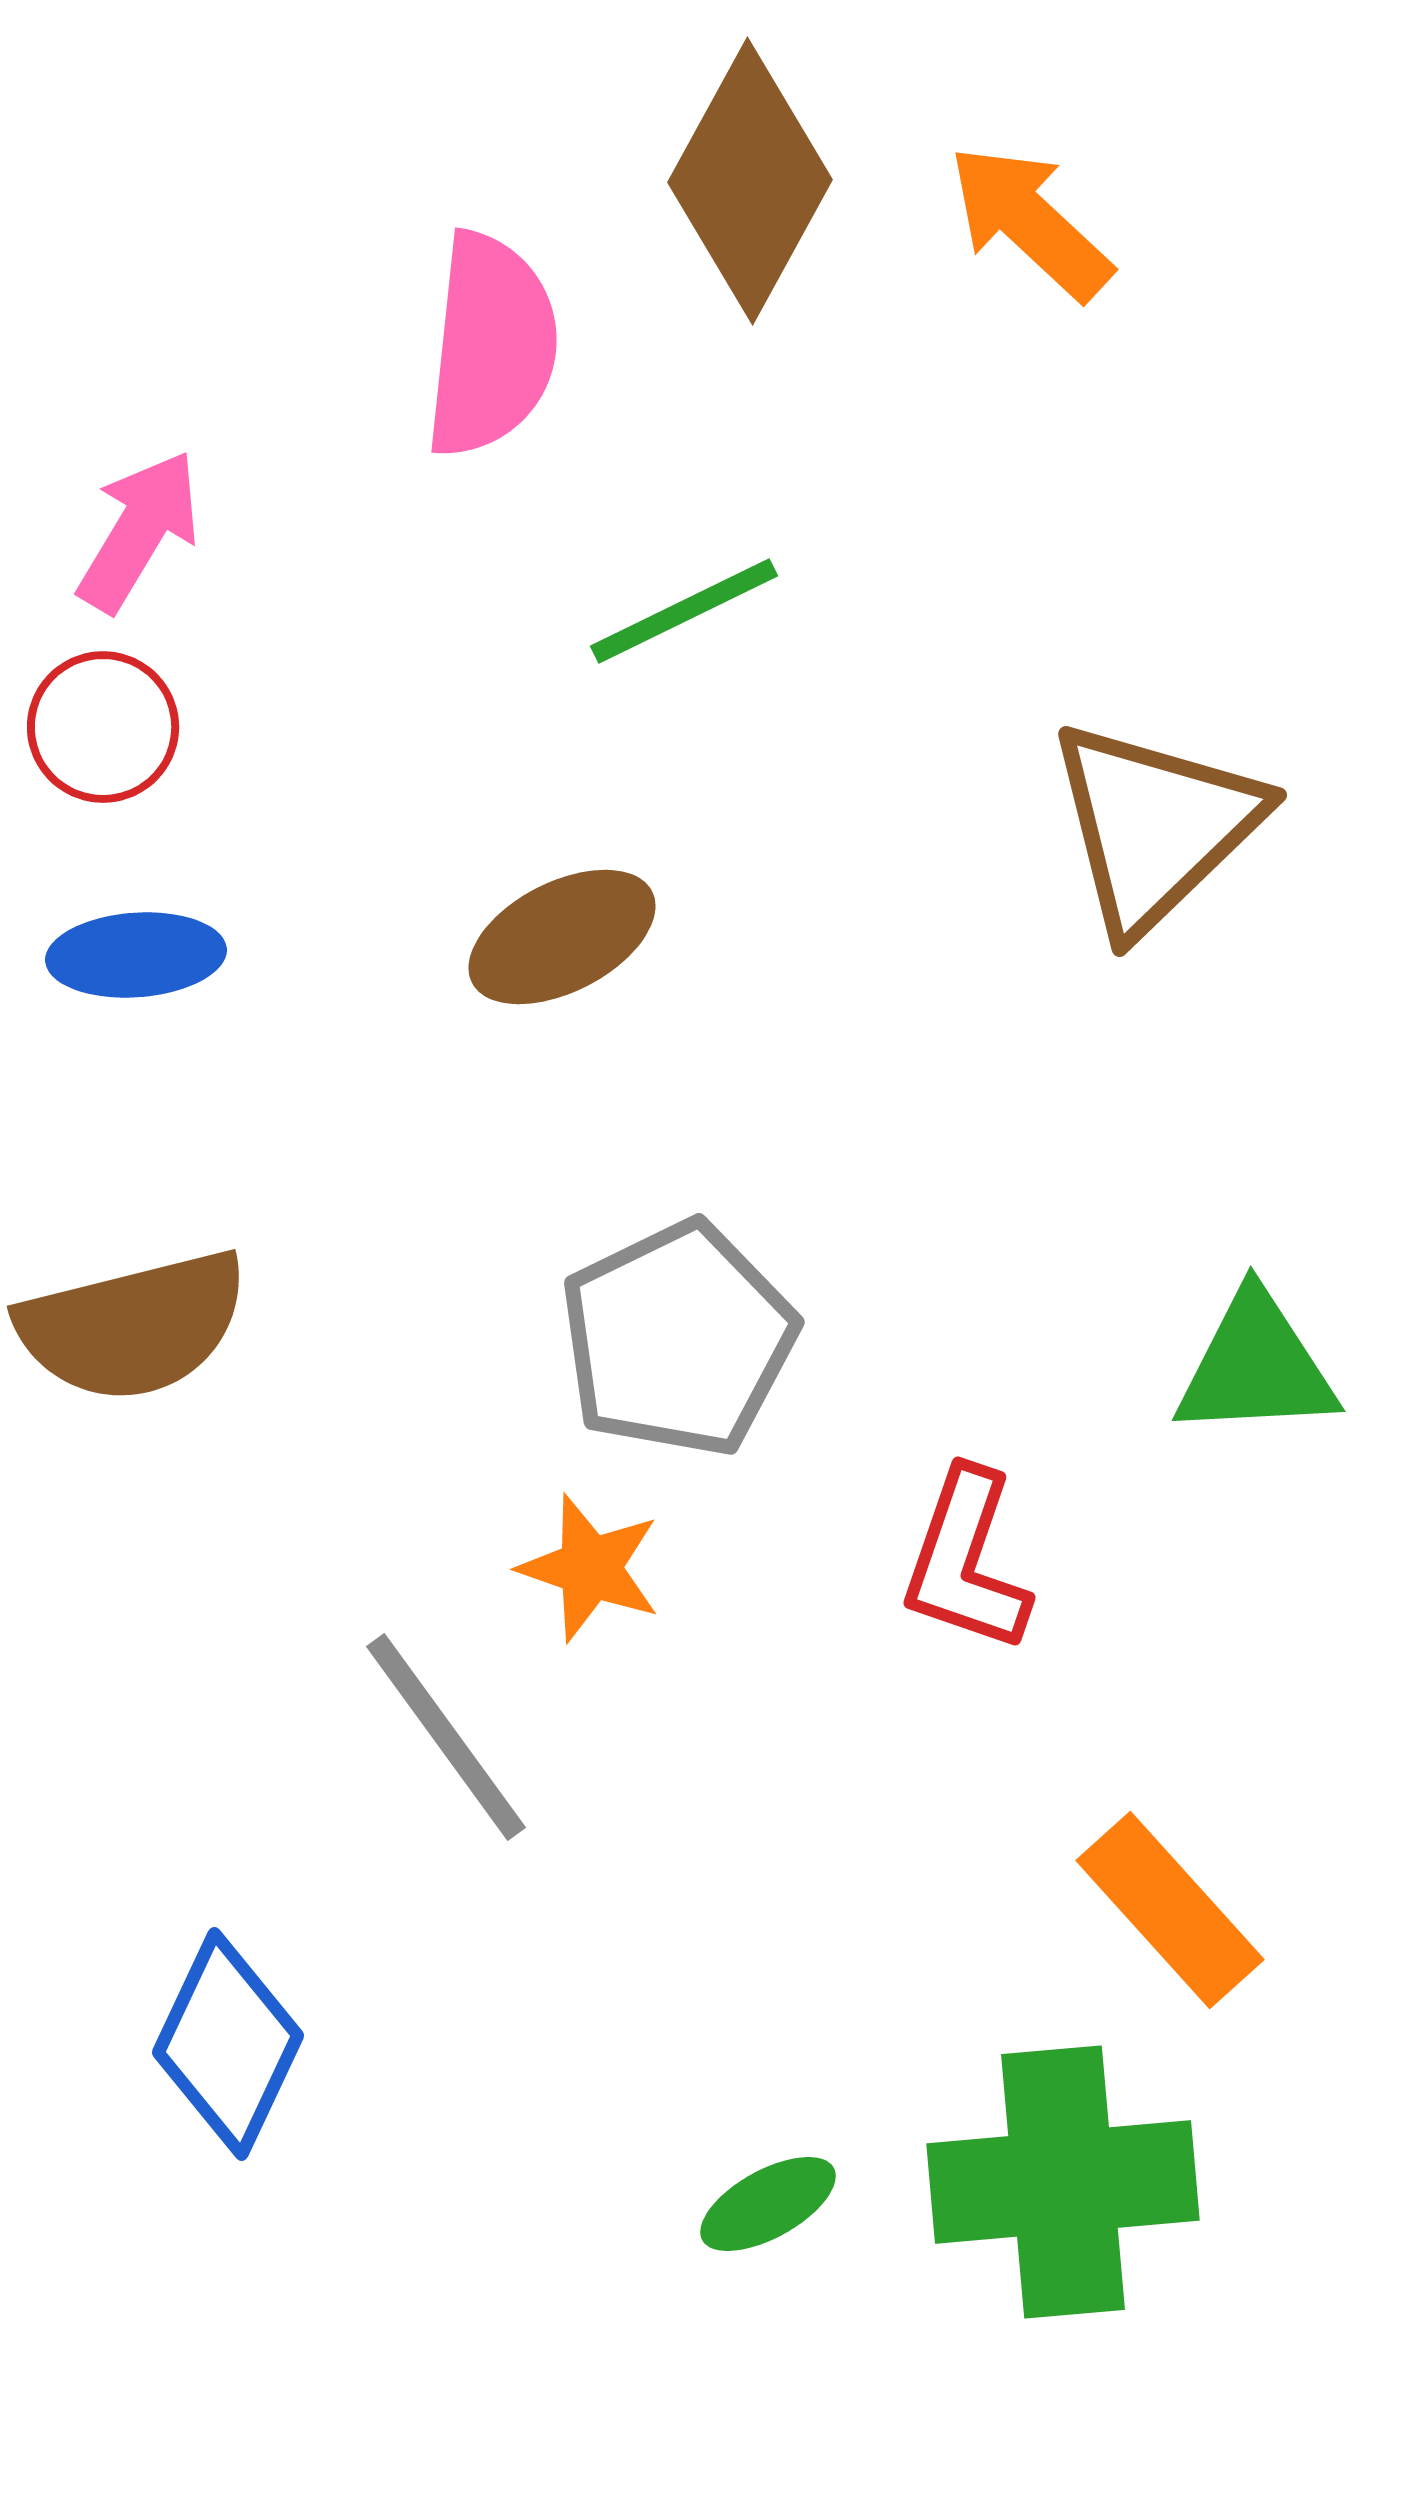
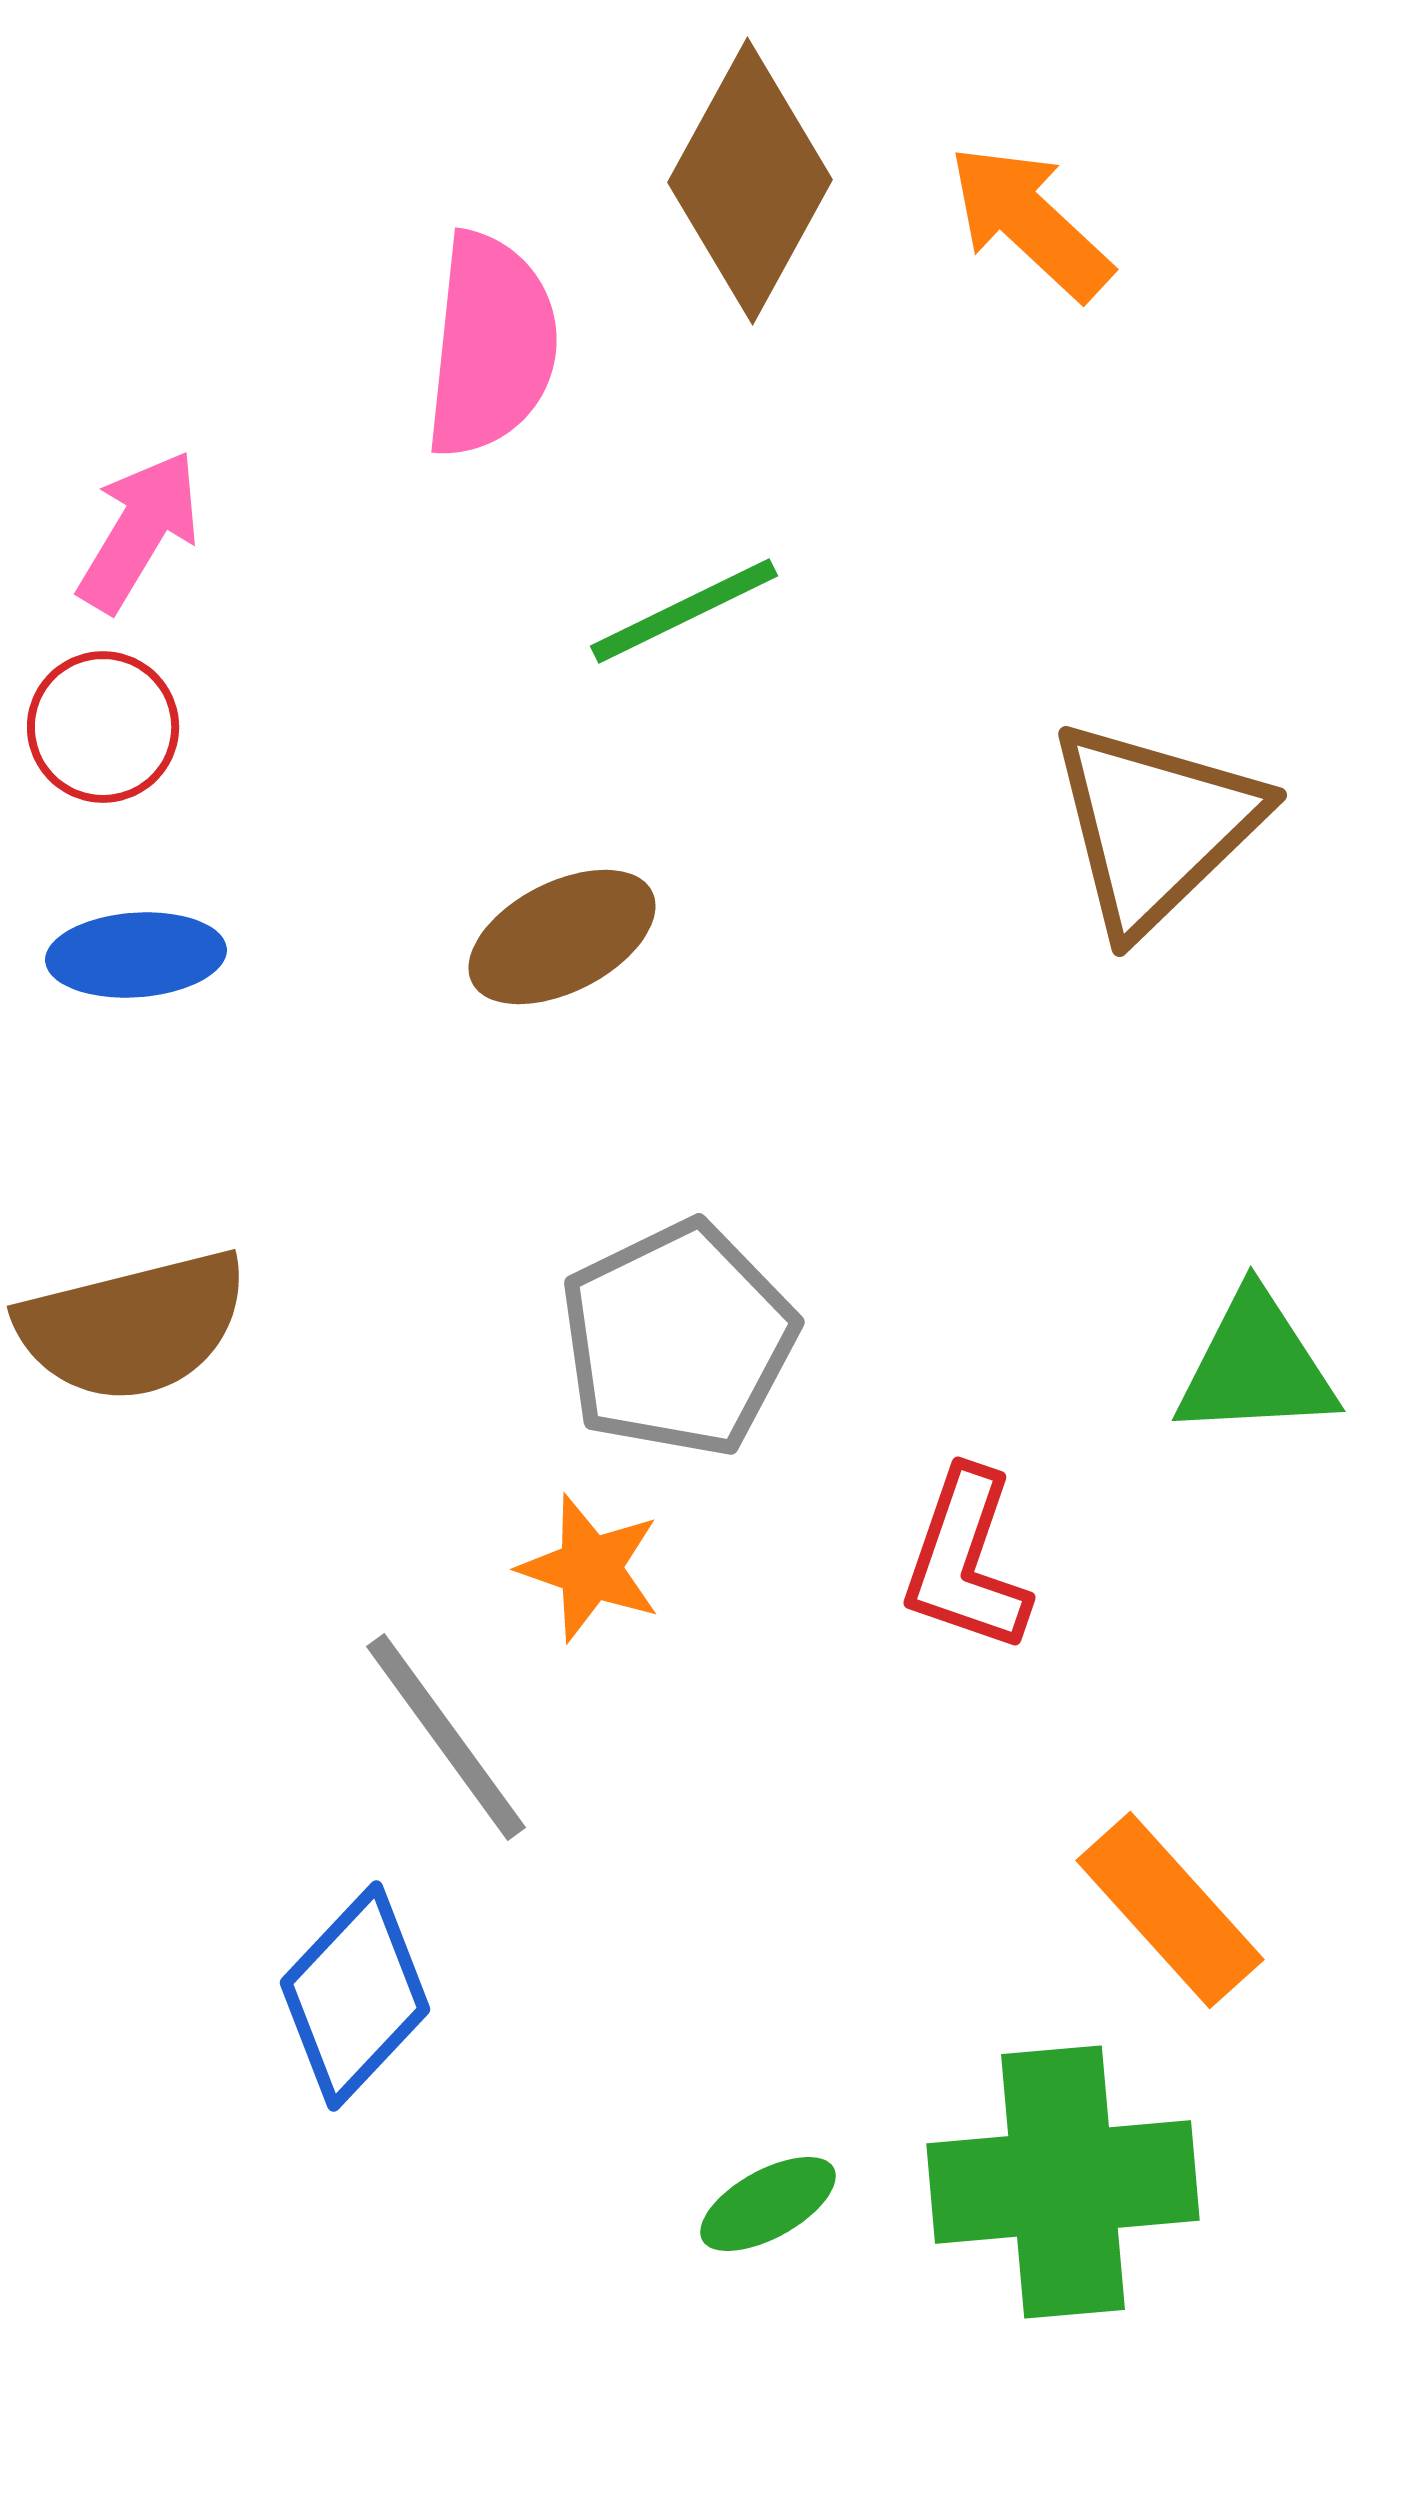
blue diamond: moved 127 px right, 48 px up; rotated 18 degrees clockwise
